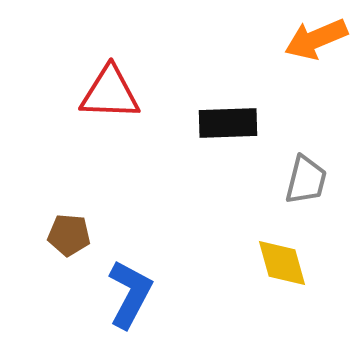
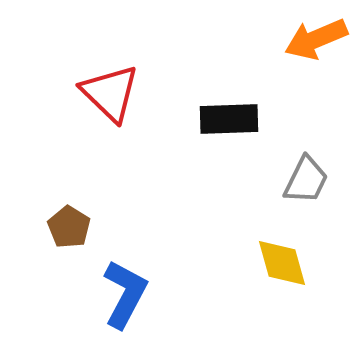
red triangle: rotated 42 degrees clockwise
black rectangle: moved 1 px right, 4 px up
gray trapezoid: rotated 12 degrees clockwise
brown pentagon: moved 8 px up; rotated 27 degrees clockwise
blue L-shape: moved 5 px left
